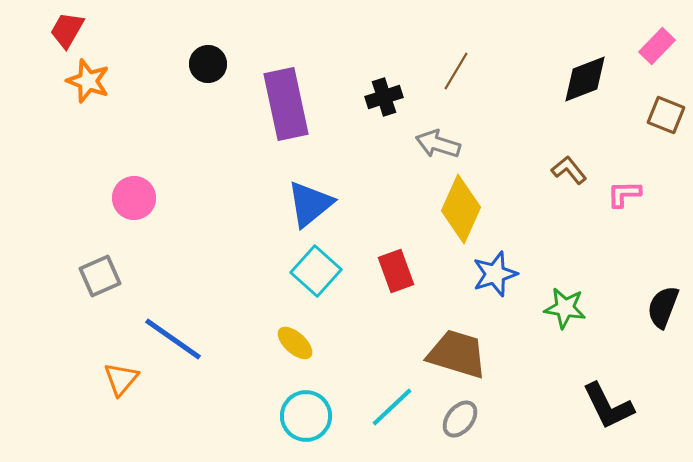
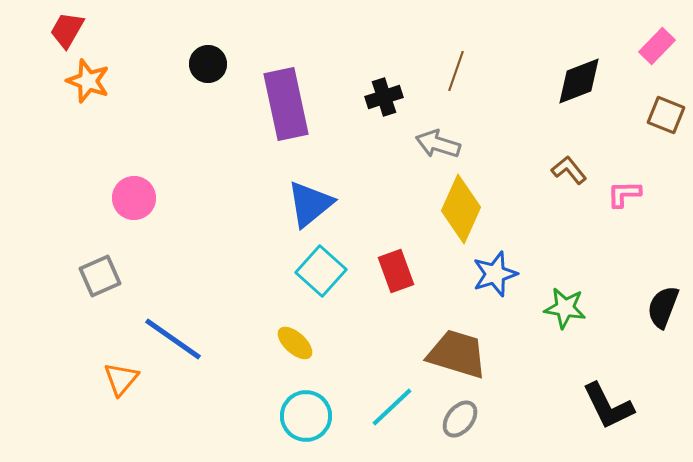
brown line: rotated 12 degrees counterclockwise
black diamond: moved 6 px left, 2 px down
cyan square: moved 5 px right
